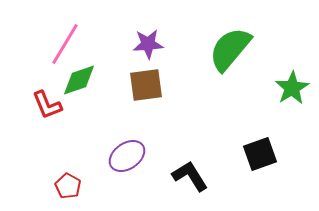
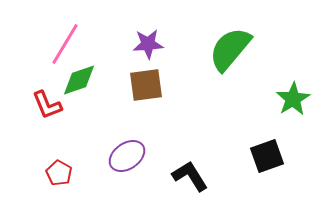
green star: moved 1 px right, 11 px down
black square: moved 7 px right, 2 px down
red pentagon: moved 9 px left, 13 px up
